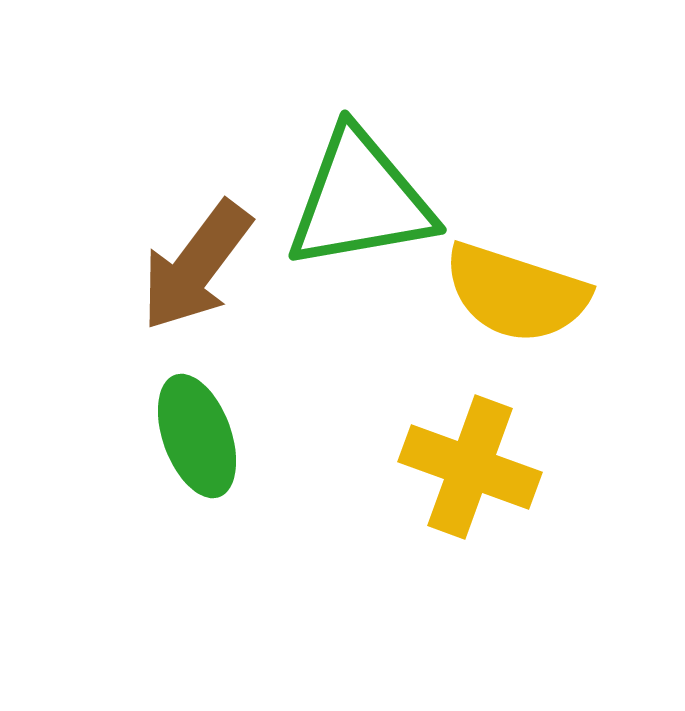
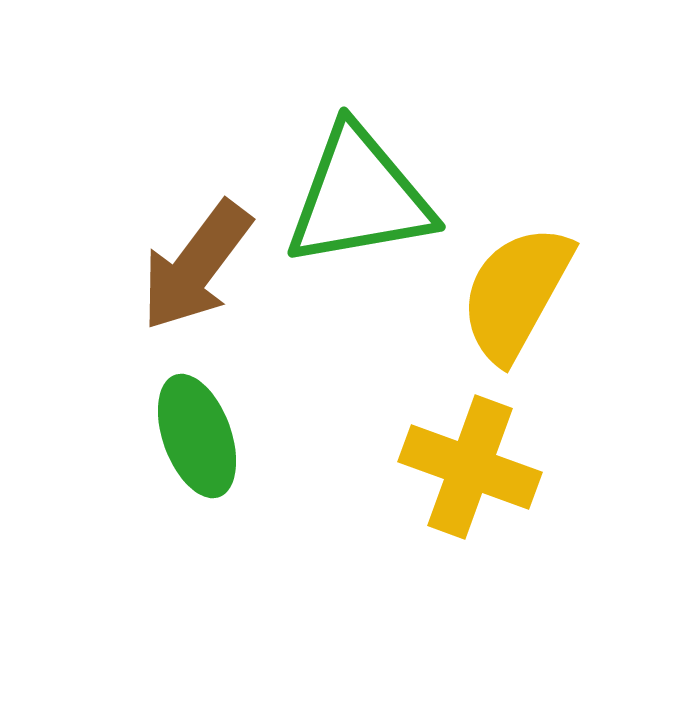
green triangle: moved 1 px left, 3 px up
yellow semicircle: rotated 101 degrees clockwise
